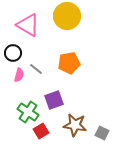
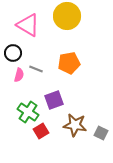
gray line: rotated 16 degrees counterclockwise
gray square: moved 1 px left
